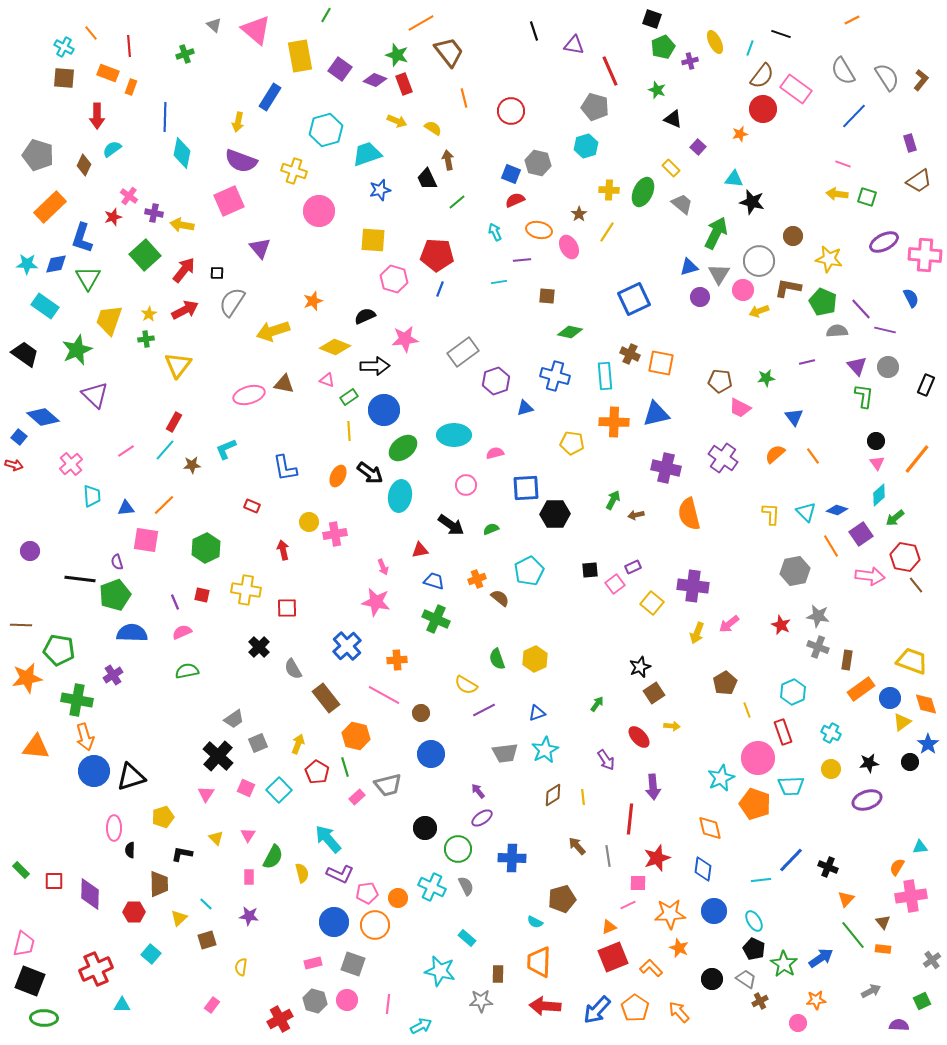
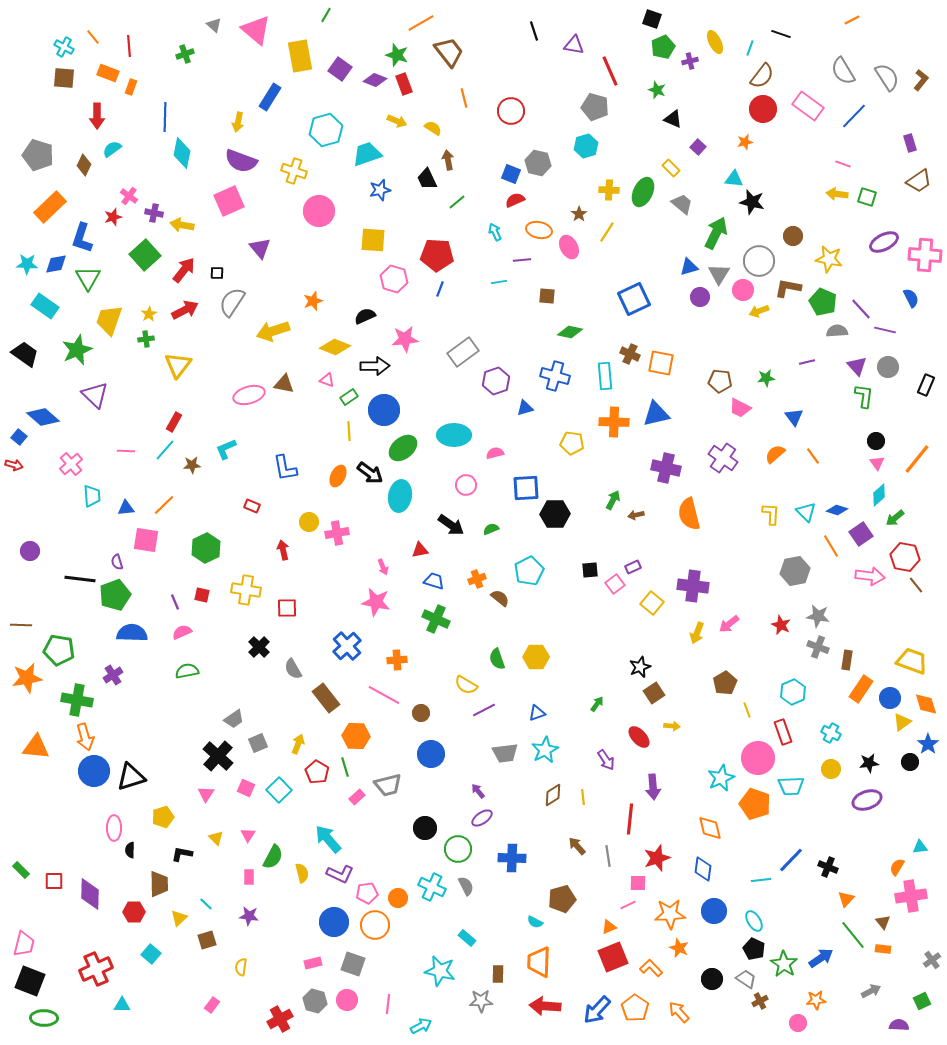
orange line at (91, 33): moved 2 px right, 4 px down
pink rectangle at (796, 89): moved 12 px right, 17 px down
orange star at (740, 134): moved 5 px right, 8 px down
pink line at (126, 451): rotated 36 degrees clockwise
pink cross at (335, 534): moved 2 px right, 1 px up
yellow hexagon at (535, 659): moved 1 px right, 2 px up; rotated 25 degrees clockwise
orange rectangle at (861, 689): rotated 20 degrees counterclockwise
orange hexagon at (356, 736): rotated 12 degrees counterclockwise
